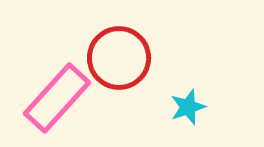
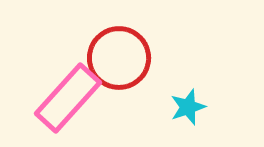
pink rectangle: moved 11 px right
